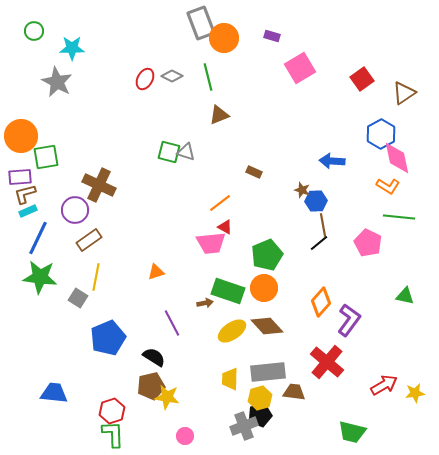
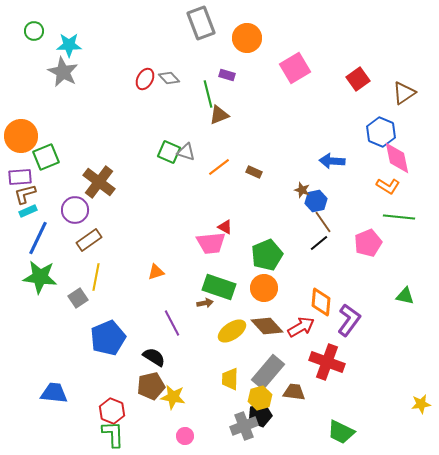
purple rectangle at (272, 36): moved 45 px left, 39 px down
orange circle at (224, 38): moved 23 px right
cyan star at (72, 48): moved 3 px left, 3 px up
pink square at (300, 68): moved 5 px left
gray diamond at (172, 76): moved 3 px left, 2 px down; rotated 20 degrees clockwise
green line at (208, 77): moved 17 px down
red square at (362, 79): moved 4 px left
gray star at (57, 82): moved 6 px right, 10 px up
blue hexagon at (381, 134): moved 2 px up; rotated 8 degrees counterclockwise
green square at (169, 152): rotated 10 degrees clockwise
green square at (46, 157): rotated 12 degrees counterclockwise
brown cross at (99, 185): moved 3 px up; rotated 12 degrees clockwise
blue hexagon at (316, 201): rotated 10 degrees counterclockwise
orange line at (220, 203): moved 1 px left, 36 px up
brown line at (323, 225): moved 3 px up; rotated 25 degrees counterclockwise
pink pentagon at (368, 243): rotated 24 degrees clockwise
green rectangle at (228, 291): moved 9 px left, 4 px up
gray square at (78, 298): rotated 24 degrees clockwise
orange diamond at (321, 302): rotated 36 degrees counterclockwise
red cross at (327, 362): rotated 20 degrees counterclockwise
gray rectangle at (268, 372): rotated 44 degrees counterclockwise
red arrow at (384, 385): moved 83 px left, 58 px up
yellow star at (415, 393): moved 6 px right, 11 px down
yellow star at (167, 397): moved 6 px right
red hexagon at (112, 411): rotated 20 degrees counterclockwise
green trapezoid at (352, 432): moved 11 px left; rotated 12 degrees clockwise
